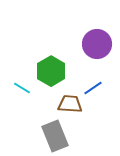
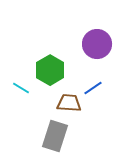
green hexagon: moved 1 px left, 1 px up
cyan line: moved 1 px left
brown trapezoid: moved 1 px left, 1 px up
gray rectangle: rotated 40 degrees clockwise
